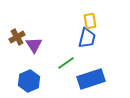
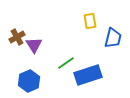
blue trapezoid: moved 26 px right
blue rectangle: moved 3 px left, 4 px up
